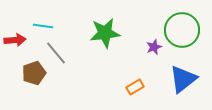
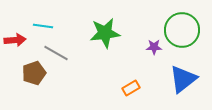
purple star: rotated 21 degrees clockwise
gray line: rotated 20 degrees counterclockwise
orange rectangle: moved 4 px left, 1 px down
